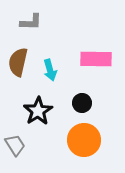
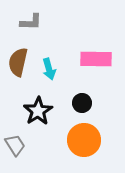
cyan arrow: moved 1 px left, 1 px up
